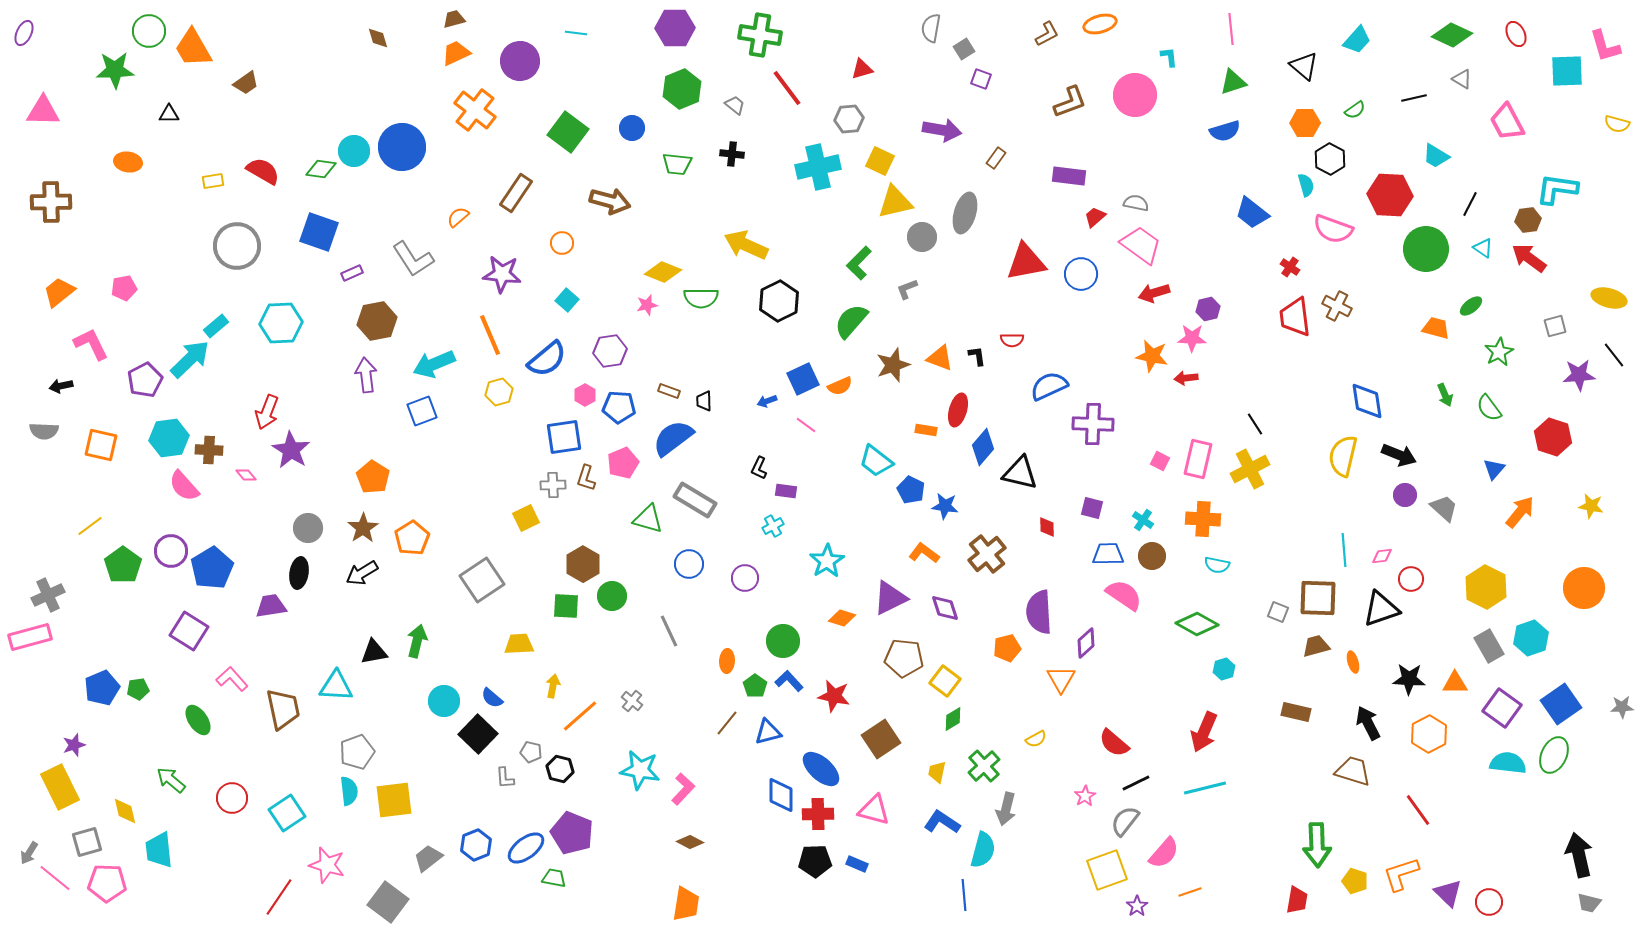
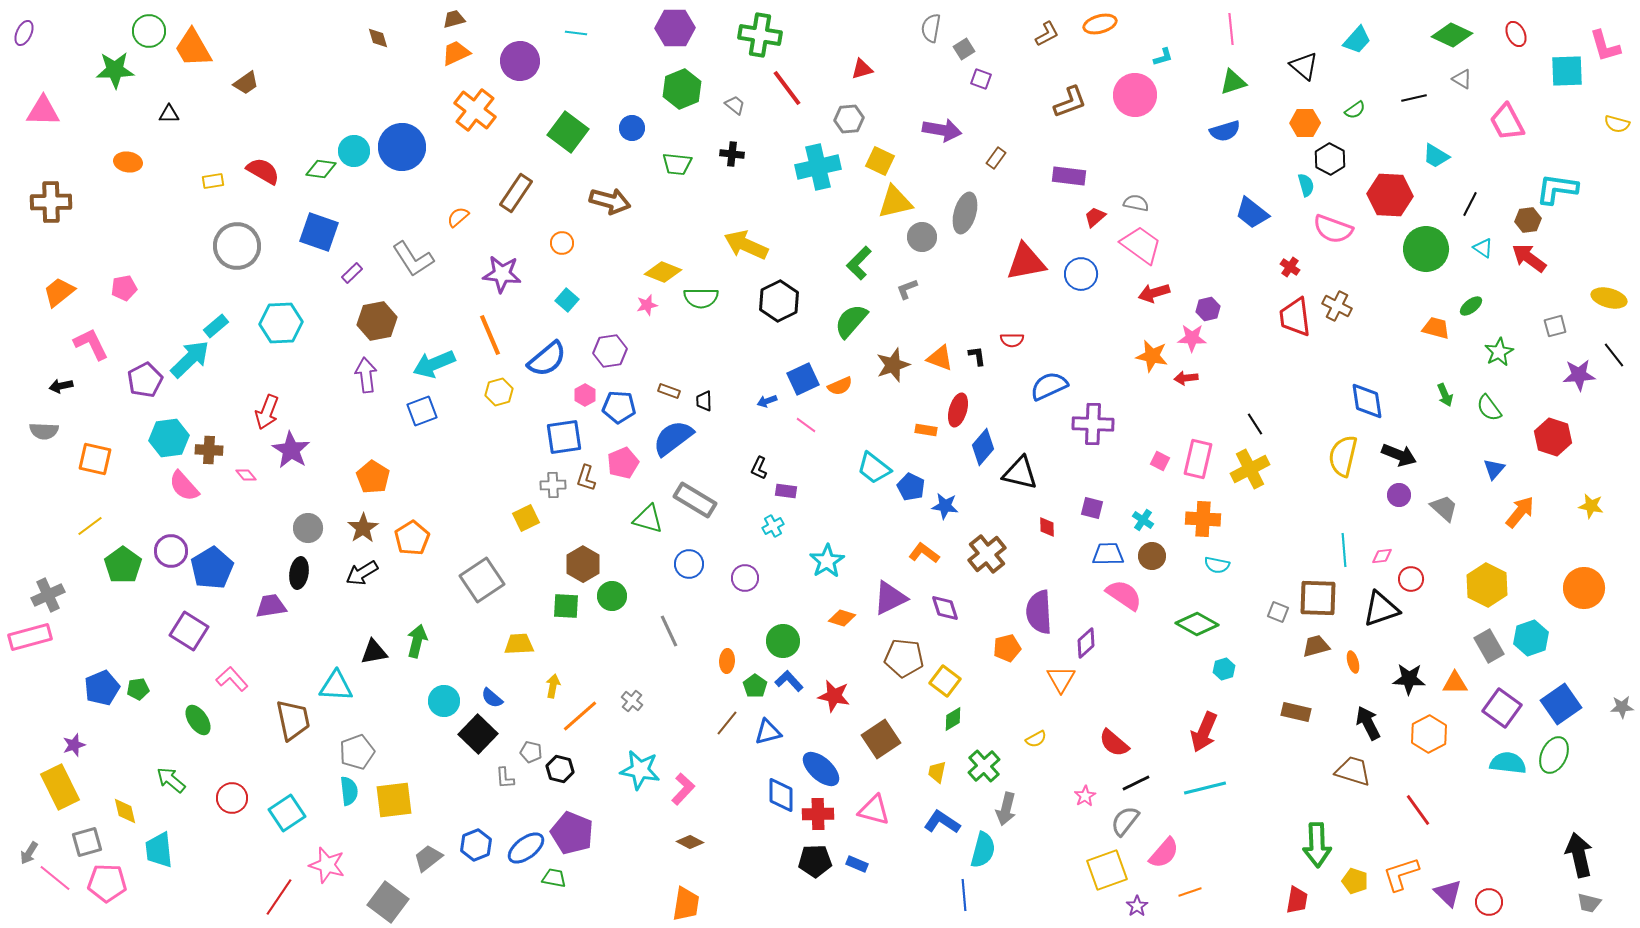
cyan L-shape at (1169, 57): moved 6 px left; rotated 80 degrees clockwise
purple rectangle at (352, 273): rotated 20 degrees counterclockwise
orange square at (101, 445): moved 6 px left, 14 px down
cyan trapezoid at (876, 461): moved 2 px left, 7 px down
blue pentagon at (911, 490): moved 3 px up
purple circle at (1405, 495): moved 6 px left
yellow hexagon at (1486, 587): moved 1 px right, 2 px up
brown trapezoid at (283, 709): moved 10 px right, 11 px down
